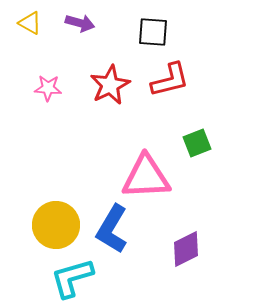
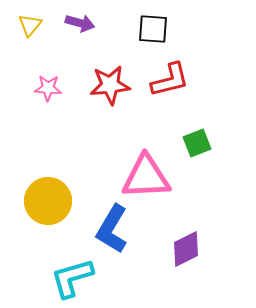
yellow triangle: moved 2 px down; rotated 40 degrees clockwise
black square: moved 3 px up
red star: rotated 21 degrees clockwise
yellow circle: moved 8 px left, 24 px up
